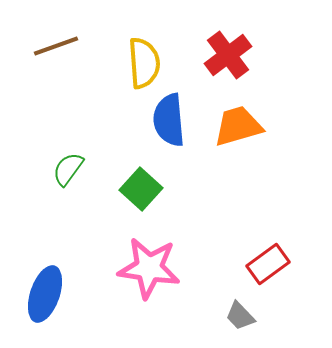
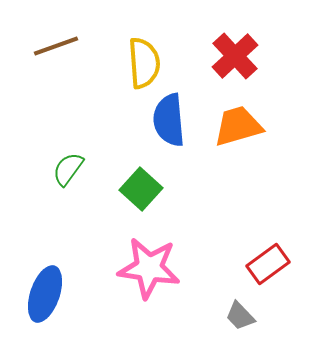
red cross: moved 7 px right, 1 px down; rotated 6 degrees counterclockwise
